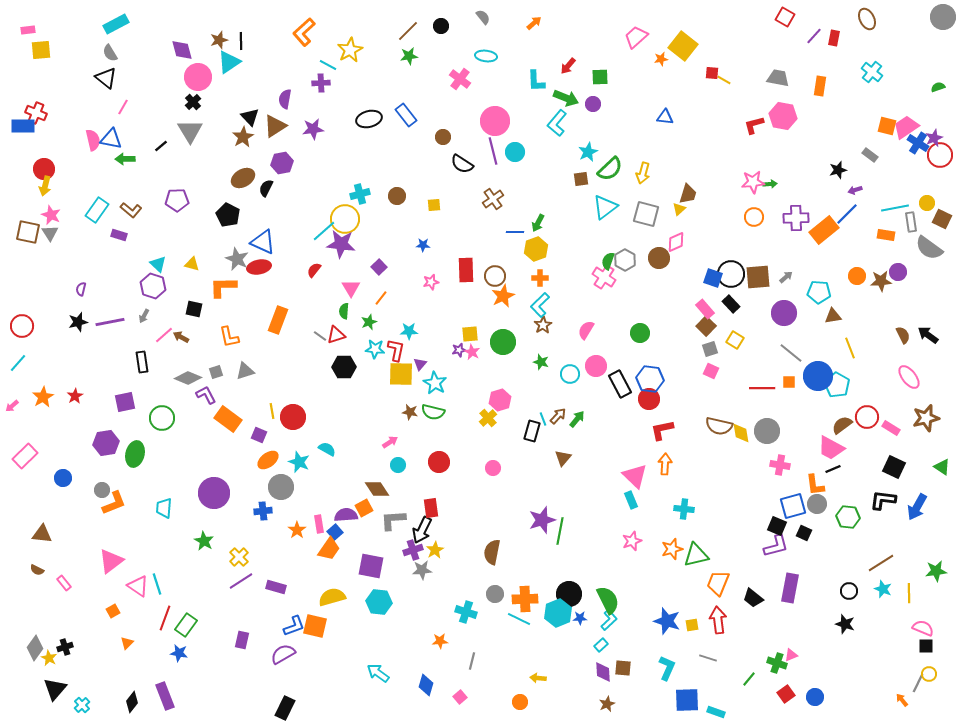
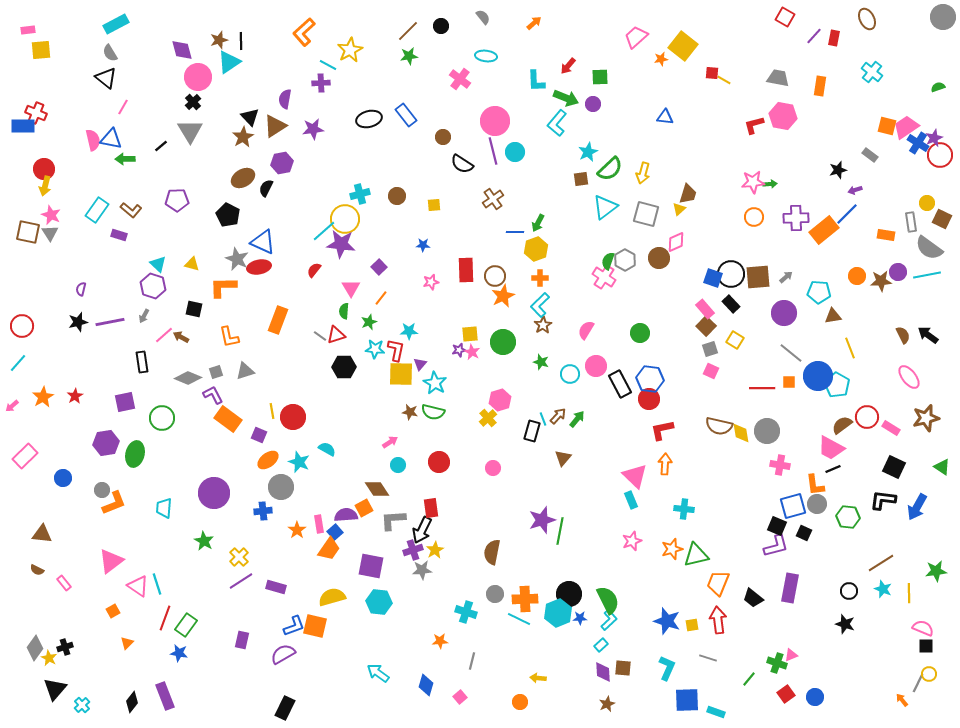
cyan line at (895, 208): moved 32 px right, 67 px down
purple L-shape at (206, 395): moved 7 px right
